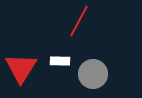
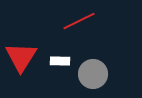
red line: rotated 36 degrees clockwise
red triangle: moved 11 px up
